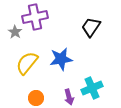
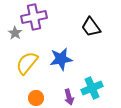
purple cross: moved 1 px left
black trapezoid: rotated 70 degrees counterclockwise
gray star: moved 1 px down
